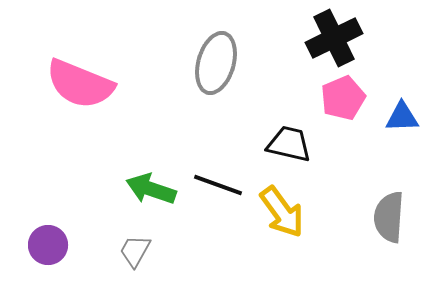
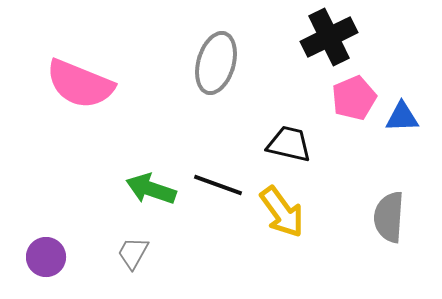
black cross: moved 5 px left, 1 px up
pink pentagon: moved 11 px right
purple circle: moved 2 px left, 12 px down
gray trapezoid: moved 2 px left, 2 px down
